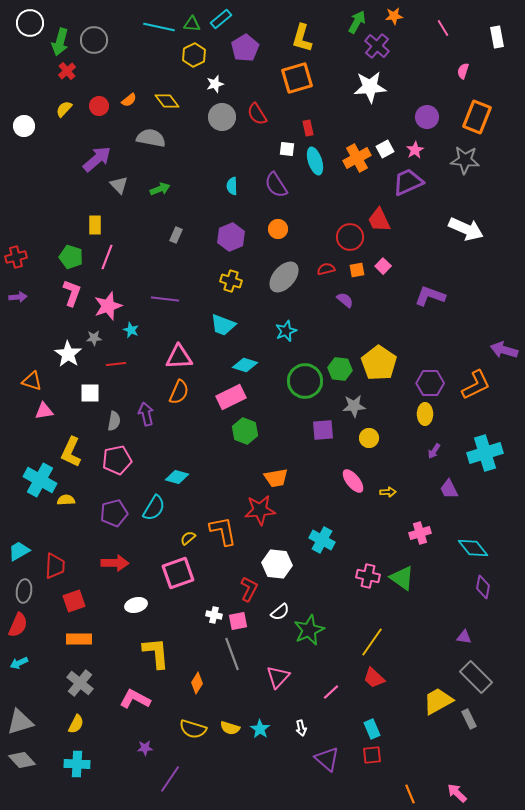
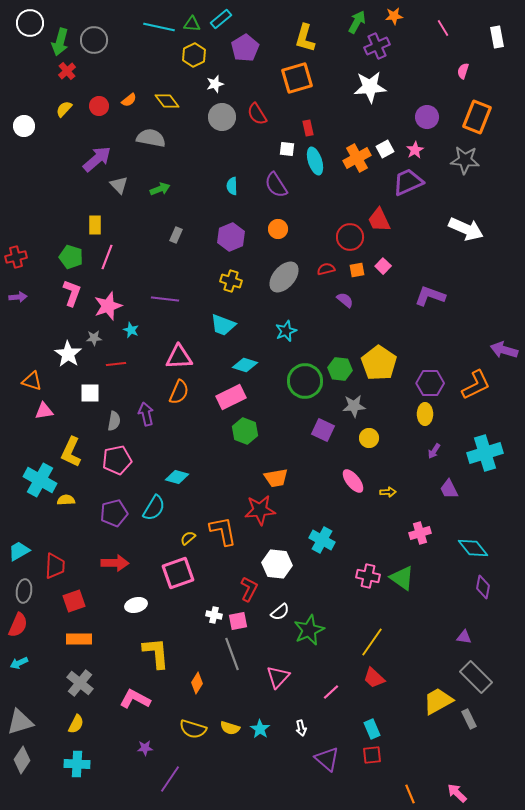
yellow L-shape at (302, 38): moved 3 px right
purple cross at (377, 46): rotated 25 degrees clockwise
purple square at (323, 430): rotated 30 degrees clockwise
gray diamond at (22, 760): rotated 76 degrees clockwise
